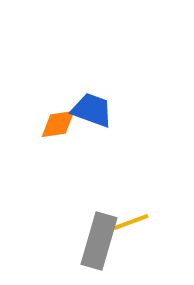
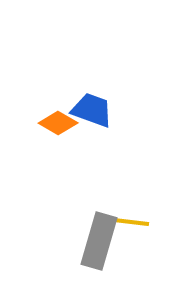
orange diamond: moved 1 px up; rotated 39 degrees clockwise
yellow line: rotated 27 degrees clockwise
